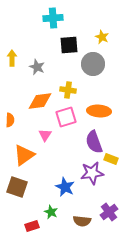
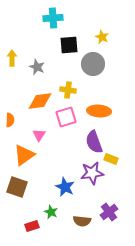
pink triangle: moved 6 px left
